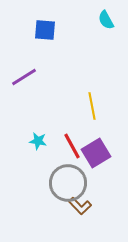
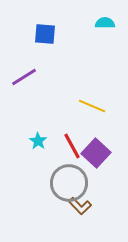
cyan semicircle: moved 1 px left, 3 px down; rotated 120 degrees clockwise
blue square: moved 4 px down
yellow line: rotated 56 degrees counterclockwise
cyan star: rotated 24 degrees clockwise
purple square: rotated 16 degrees counterclockwise
gray circle: moved 1 px right
